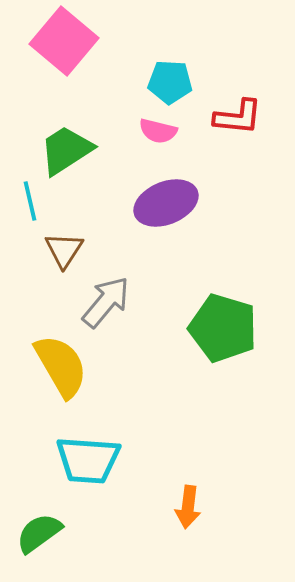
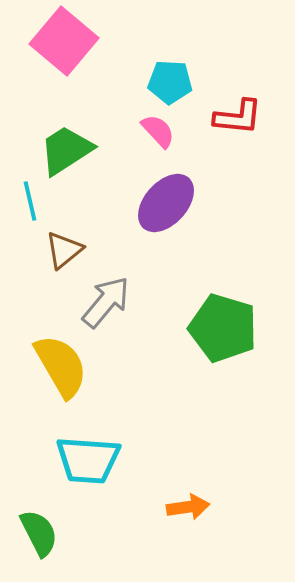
pink semicircle: rotated 147 degrees counterclockwise
purple ellipse: rotated 26 degrees counterclockwise
brown triangle: rotated 18 degrees clockwise
orange arrow: rotated 105 degrees counterclockwise
green semicircle: rotated 99 degrees clockwise
